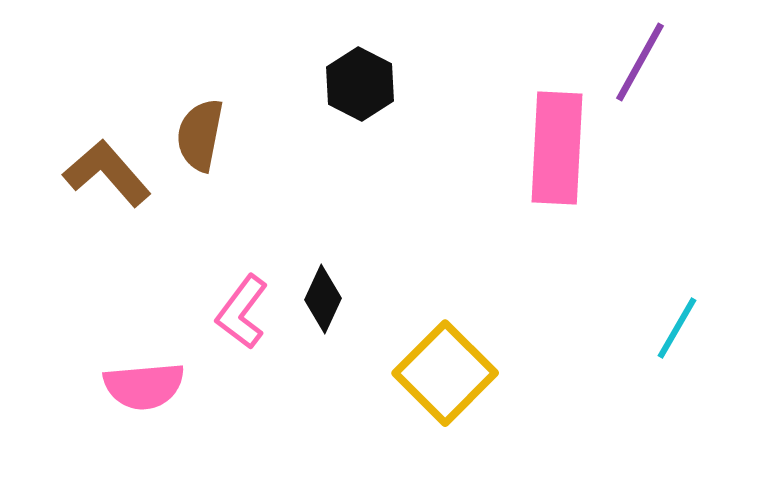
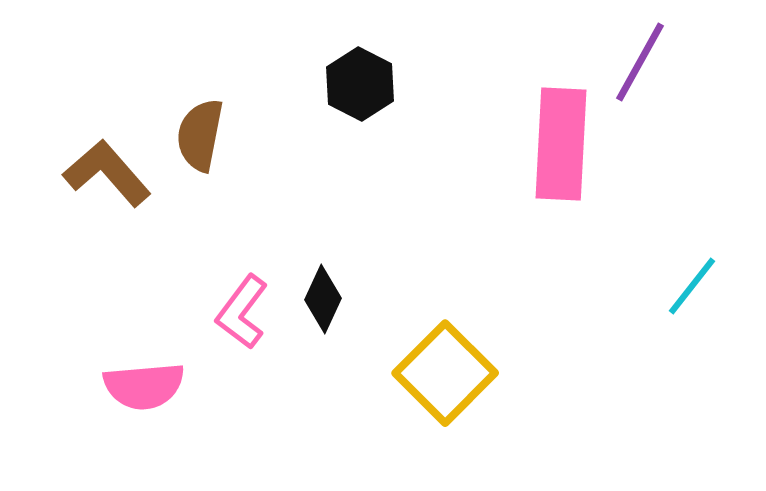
pink rectangle: moved 4 px right, 4 px up
cyan line: moved 15 px right, 42 px up; rotated 8 degrees clockwise
